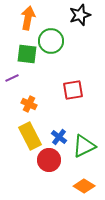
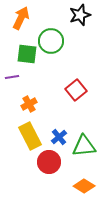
orange arrow: moved 7 px left; rotated 15 degrees clockwise
purple line: moved 1 px up; rotated 16 degrees clockwise
red square: moved 3 px right; rotated 30 degrees counterclockwise
orange cross: rotated 35 degrees clockwise
blue cross: rotated 14 degrees clockwise
green triangle: rotated 20 degrees clockwise
red circle: moved 2 px down
